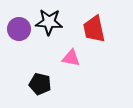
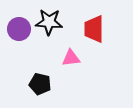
red trapezoid: rotated 12 degrees clockwise
pink triangle: rotated 18 degrees counterclockwise
